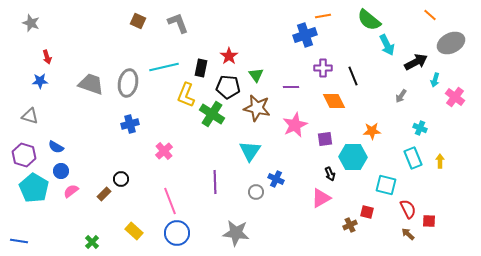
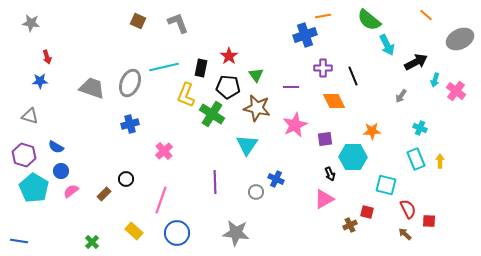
orange line at (430, 15): moved 4 px left
gray star at (31, 23): rotated 12 degrees counterclockwise
gray ellipse at (451, 43): moved 9 px right, 4 px up
gray ellipse at (128, 83): moved 2 px right; rotated 12 degrees clockwise
gray trapezoid at (91, 84): moved 1 px right, 4 px down
pink cross at (455, 97): moved 1 px right, 6 px up
cyan triangle at (250, 151): moved 3 px left, 6 px up
cyan rectangle at (413, 158): moved 3 px right, 1 px down
black circle at (121, 179): moved 5 px right
pink triangle at (321, 198): moved 3 px right, 1 px down
pink line at (170, 201): moved 9 px left, 1 px up; rotated 40 degrees clockwise
brown arrow at (408, 234): moved 3 px left
